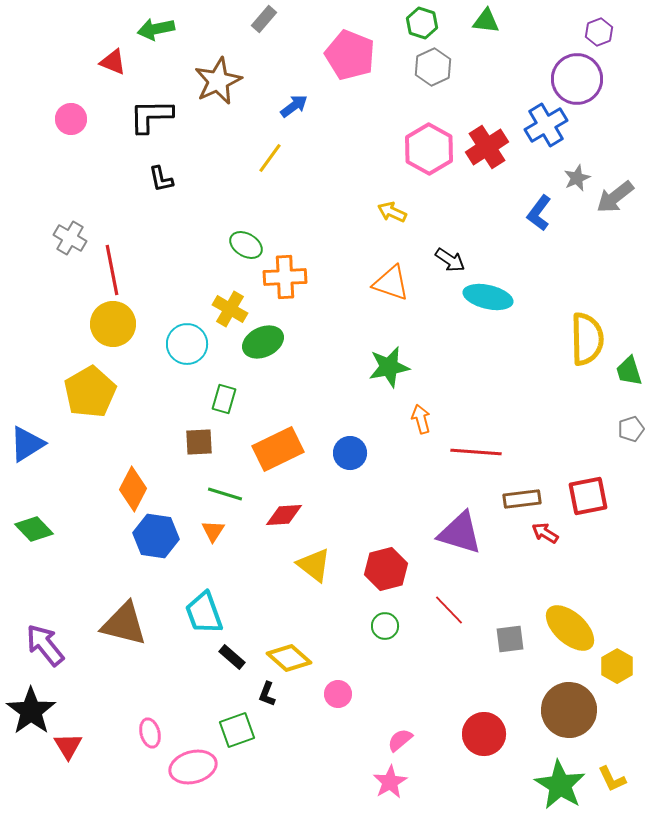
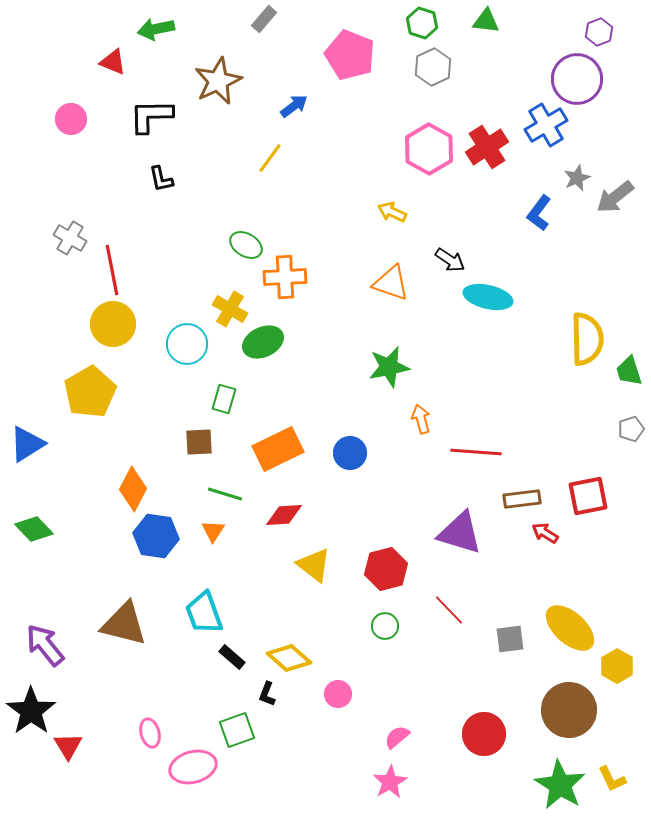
pink semicircle at (400, 740): moved 3 px left, 3 px up
